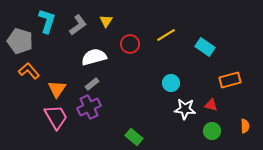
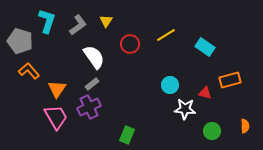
white semicircle: rotated 70 degrees clockwise
cyan circle: moved 1 px left, 2 px down
red triangle: moved 6 px left, 12 px up
green rectangle: moved 7 px left, 2 px up; rotated 72 degrees clockwise
